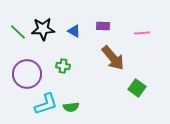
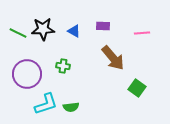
green line: moved 1 px down; rotated 18 degrees counterclockwise
